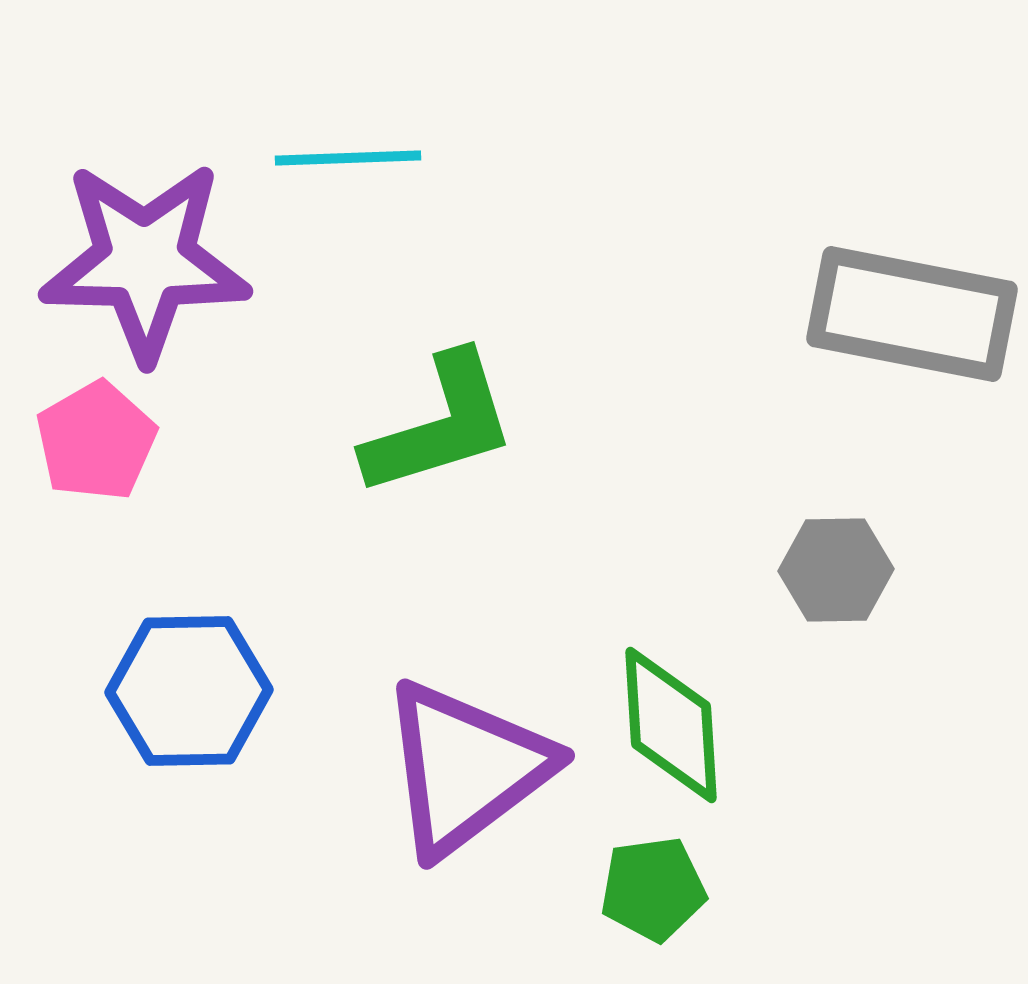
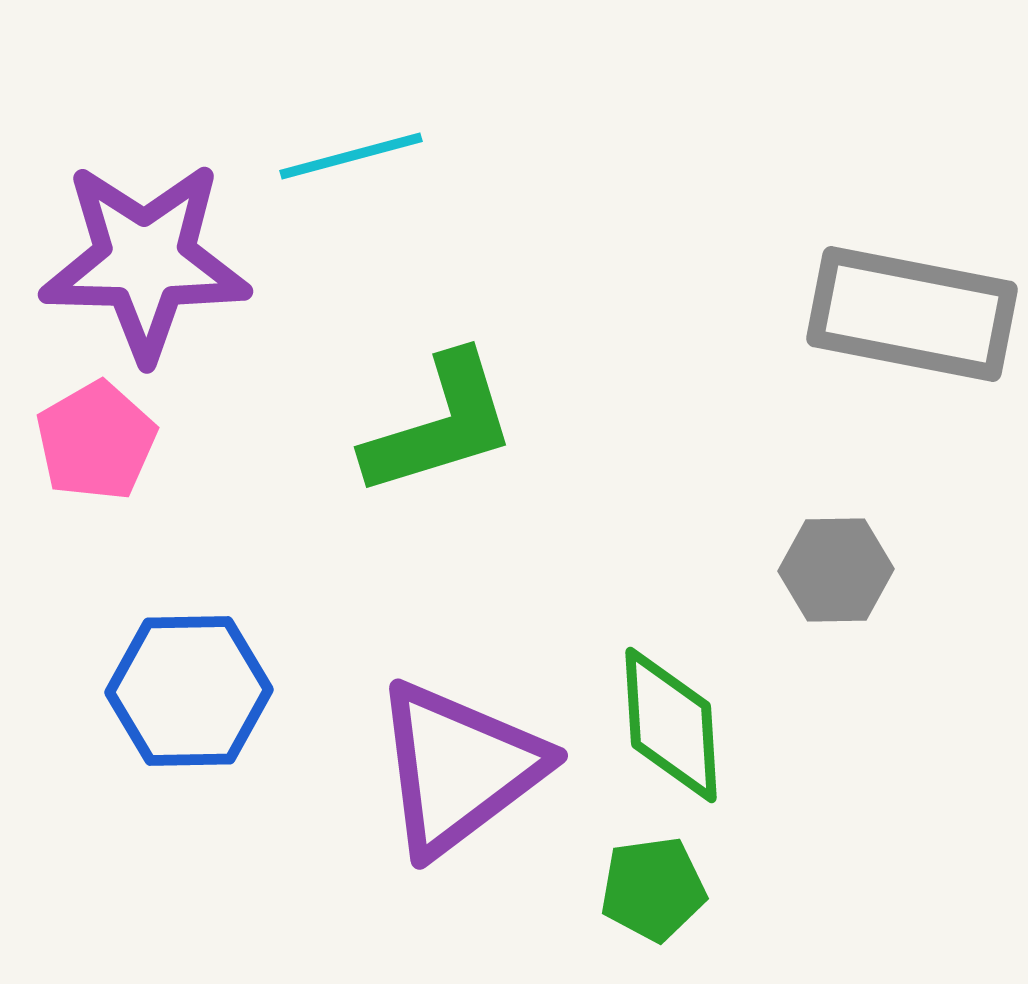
cyan line: moved 3 px right, 2 px up; rotated 13 degrees counterclockwise
purple triangle: moved 7 px left
